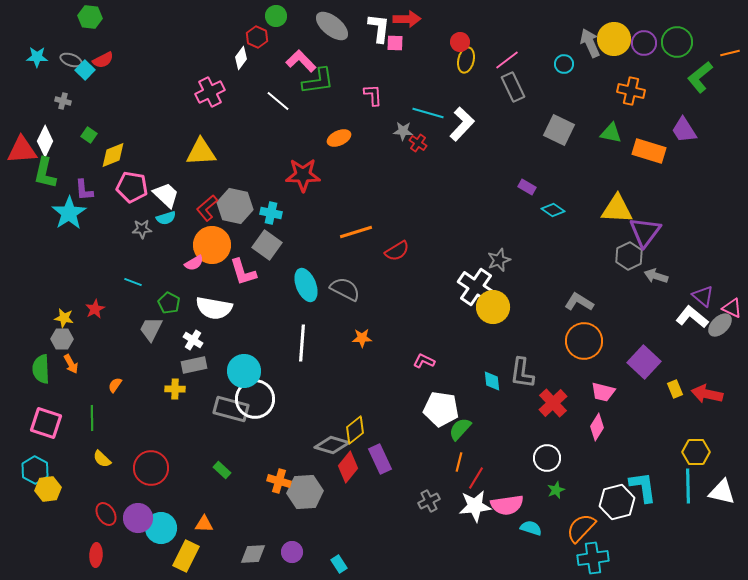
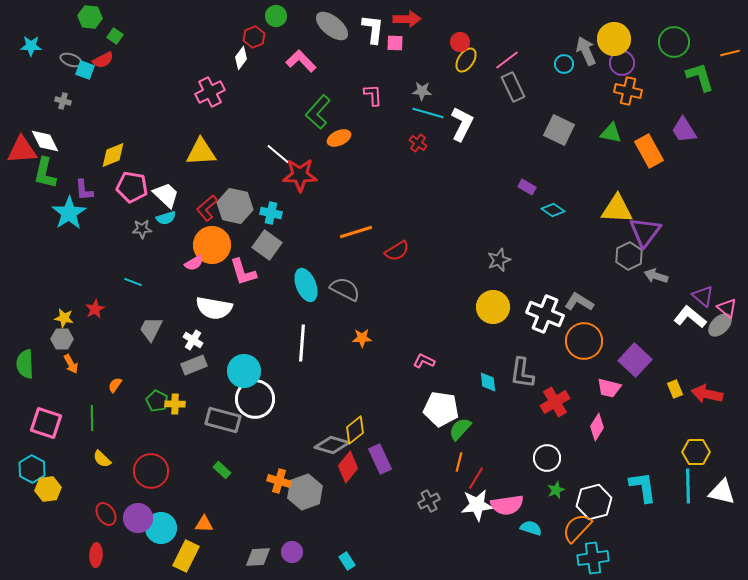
white L-shape at (379, 28): moved 6 px left, 1 px down
red hexagon at (257, 37): moved 3 px left; rotated 15 degrees clockwise
green circle at (677, 42): moved 3 px left
gray arrow at (590, 43): moved 4 px left, 8 px down
purple circle at (644, 43): moved 22 px left, 20 px down
cyan star at (37, 57): moved 6 px left, 11 px up
yellow ellipse at (466, 60): rotated 20 degrees clockwise
cyan square at (85, 70): rotated 24 degrees counterclockwise
green L-shape at (700, 77): rotated 112 degrees clockwise
green L-shape at (318, 81): moved 31 px down; rotated 140 degrees clockwise
orange cross at (631, 91): moved 3 px left
white line at (278, 101): moved 53 px down
white L-shape at (462, 124): rotated 16 degrees counterclockwise
gray star at (403, 131): moved 19 px right, 40 px up
green square at (89, 135): moved 26 px right, 99 px up
white diamond at (45, 141): rotated 52 degrees counterclockwise
orange rectangle at (649, 151): rotated 44 degrees clockwise
red star at (303, 175): moved 3 px left
white cross at (476, 287): moved 69 px right, 27 px down; rotated 12 degrees counterclockwise
green pentagon at (169, 303): moved 12 px left, 98 px down
pink triangle at (732, 308): moved 5 px left; rotated 15 degrees clockwise
white L-shape at (692, 317): moved 2 px left
purple square at (644, 362): moved 9 px left, 2 px up
gray rectangle at (194, 365): rotated 10 degrees counterclockwise
green semicircle at (41, 369): moved 16 px left, 5 px up
cyan diamond at (492, 381): moved 4 px left, 1 px down
yellow cross at (175, 389): moved 15 px down
pink trapezoid at (603, 392): moved 6 px right, 4 px up
red cross at (553, 403): moved 2 px right, 1 px up; rotated 12 degrees clockwise
gray rectangle at (231, 409): moved 8 px left, 11 px down
red circle at (151, 468): moved 3 px down
cyan hexagon at (35, 470): moved 3 px left, 1 px up
gray hexagon at (305, 492): rotated 16 degrees counterclockwise
white hexagon at (617, 502): moved 23 px left
white star at (475, 506): moved 2 px right, 1 px up
orange semicircle at (581, 528): moved 4 px left
gray diamond at (253, 554): moved 5 px right, 3 px down
cyan rectangle at (339, 564): moved 8 px right, 3 px up
